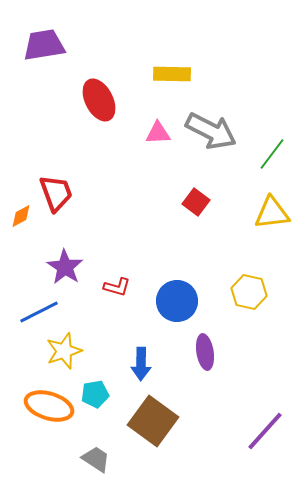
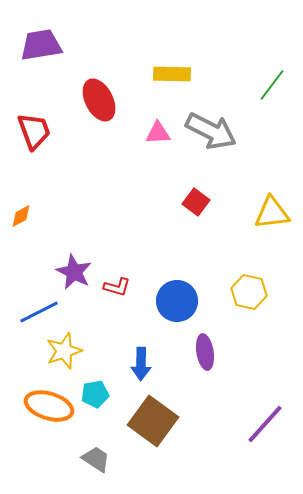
purple trapezoid: moved 3 px left
green line: moved 69 px up
red trapezoid: moved 22 px left, 62 px up
purple star: moved 9 px right, 5 px down; rotated 6 degrees counterclockwise
purple line: moved 7 px up
